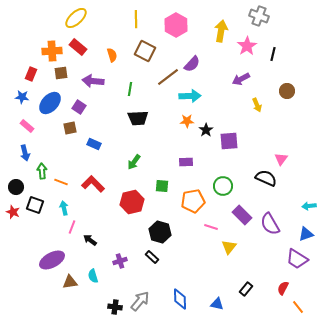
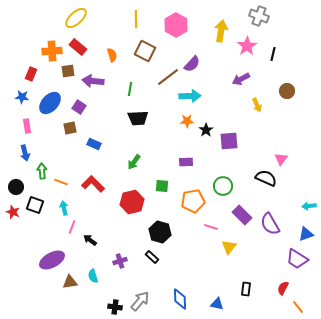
brown square at (61, 73): moved 7 px right, 2 px up
pink rectangle at (27, 126): rotated 40 degrees clockwise
black rectangle at (246, 289): rotated 32 degrees counterclockwise
